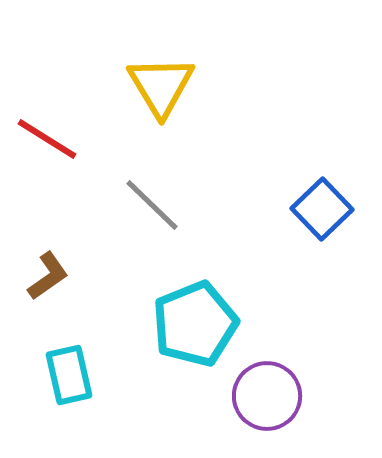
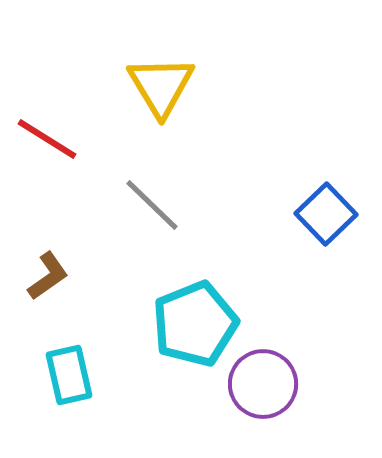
blue square: moved 4 px right, 5 px down
purple circle: moved 4 px left, 12 px up
